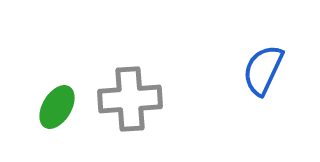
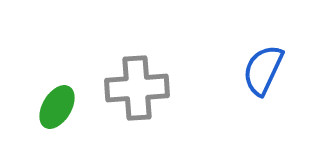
gray cross: moved 7 px right, 11 px up
